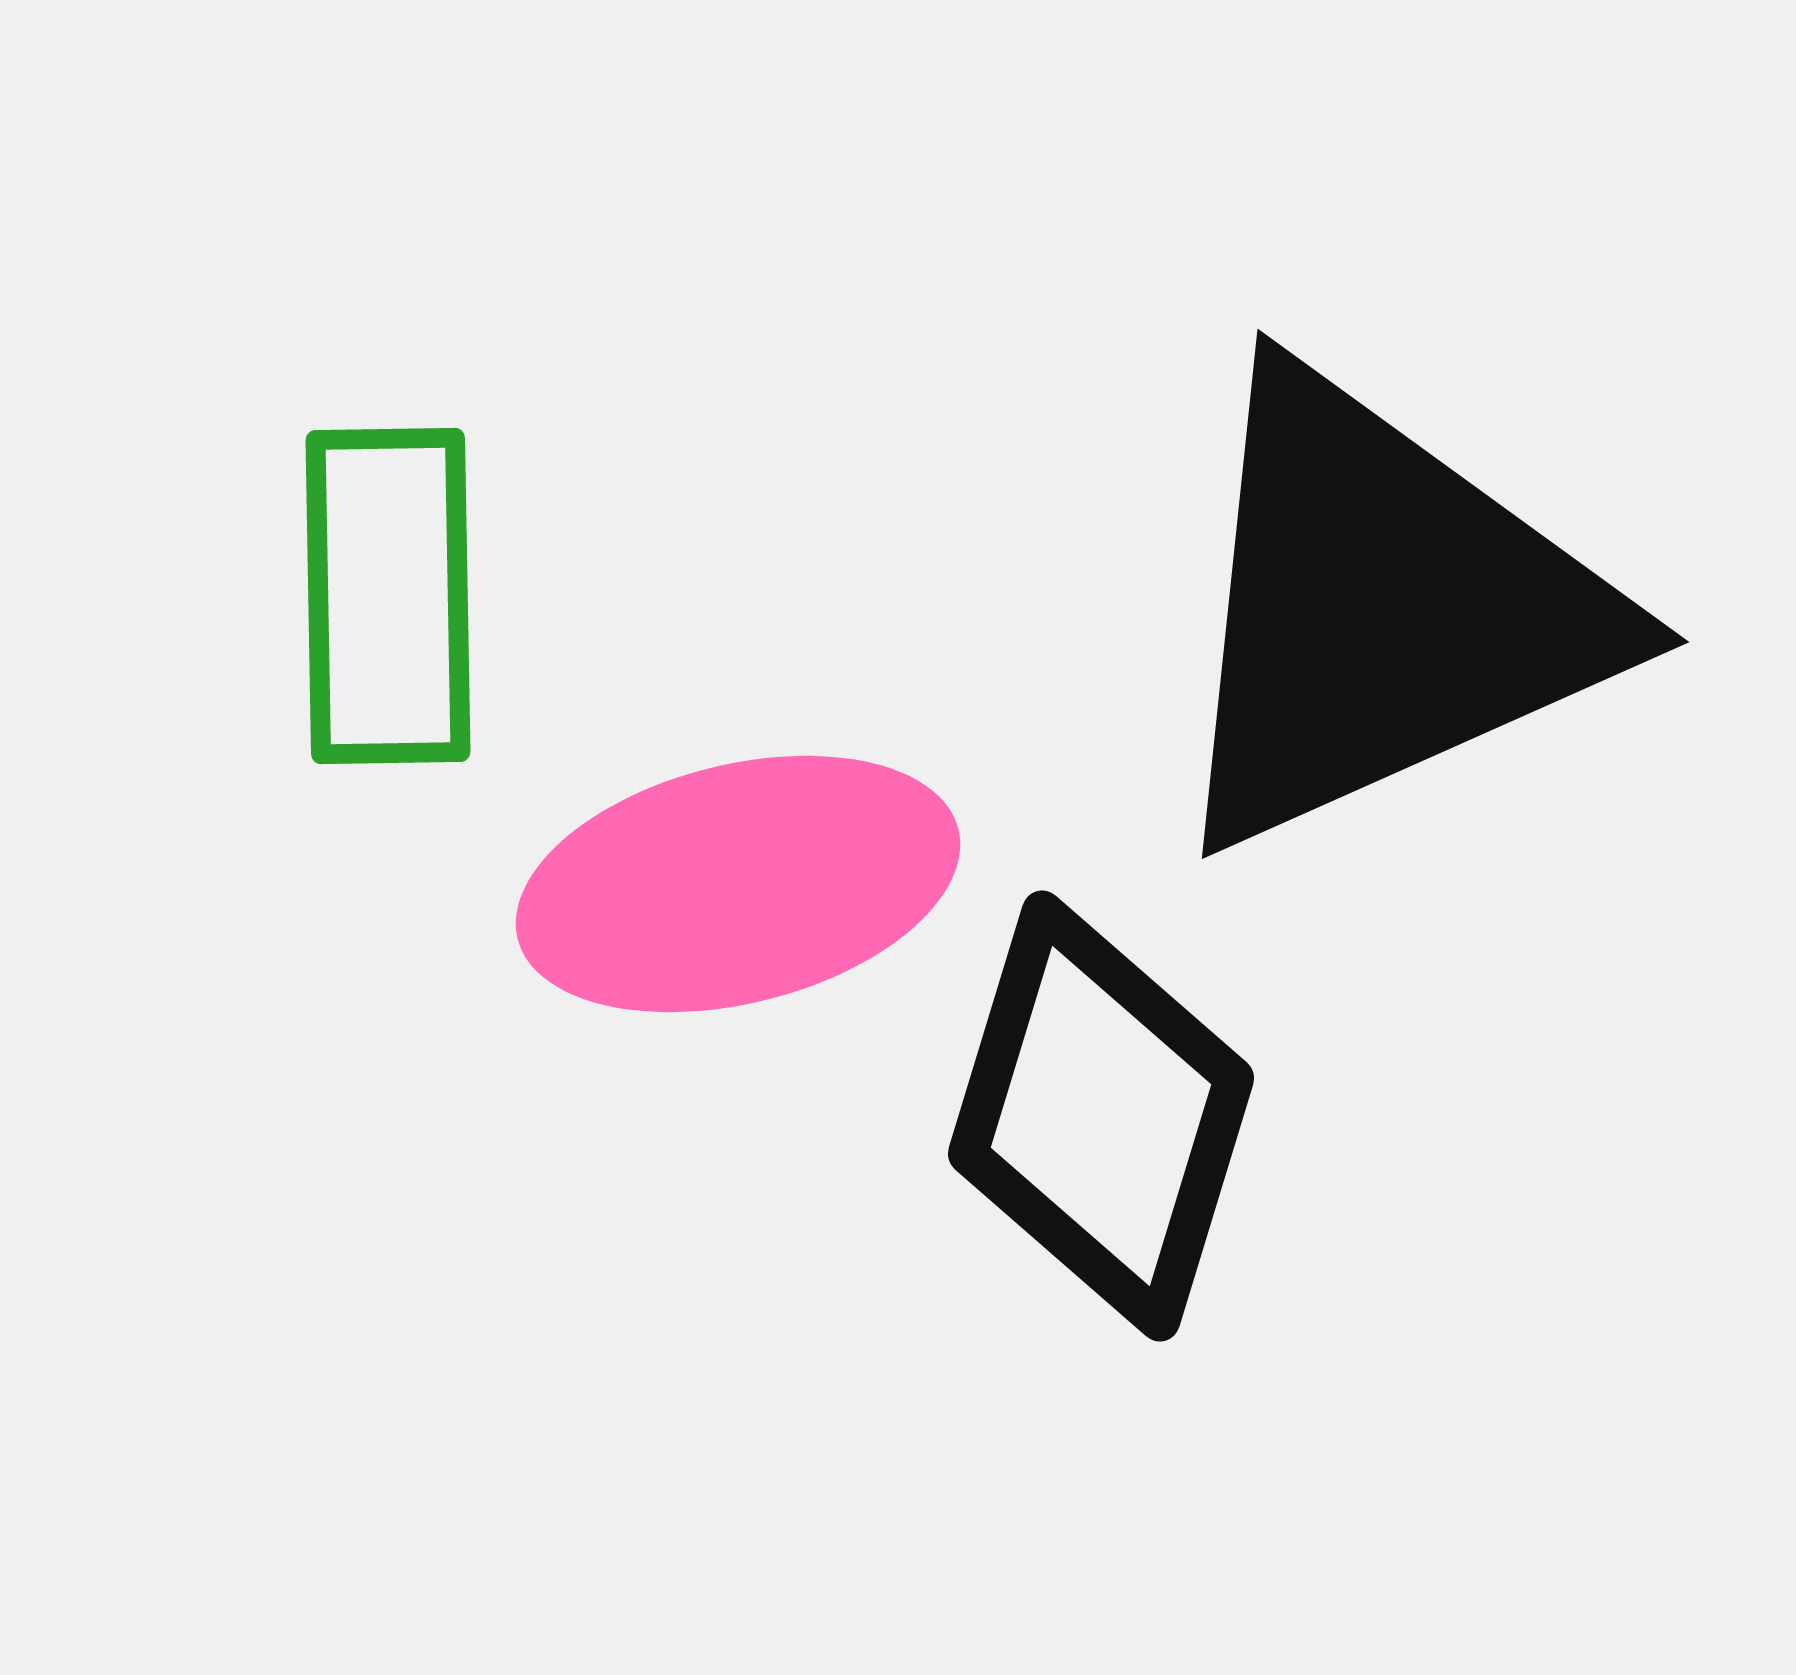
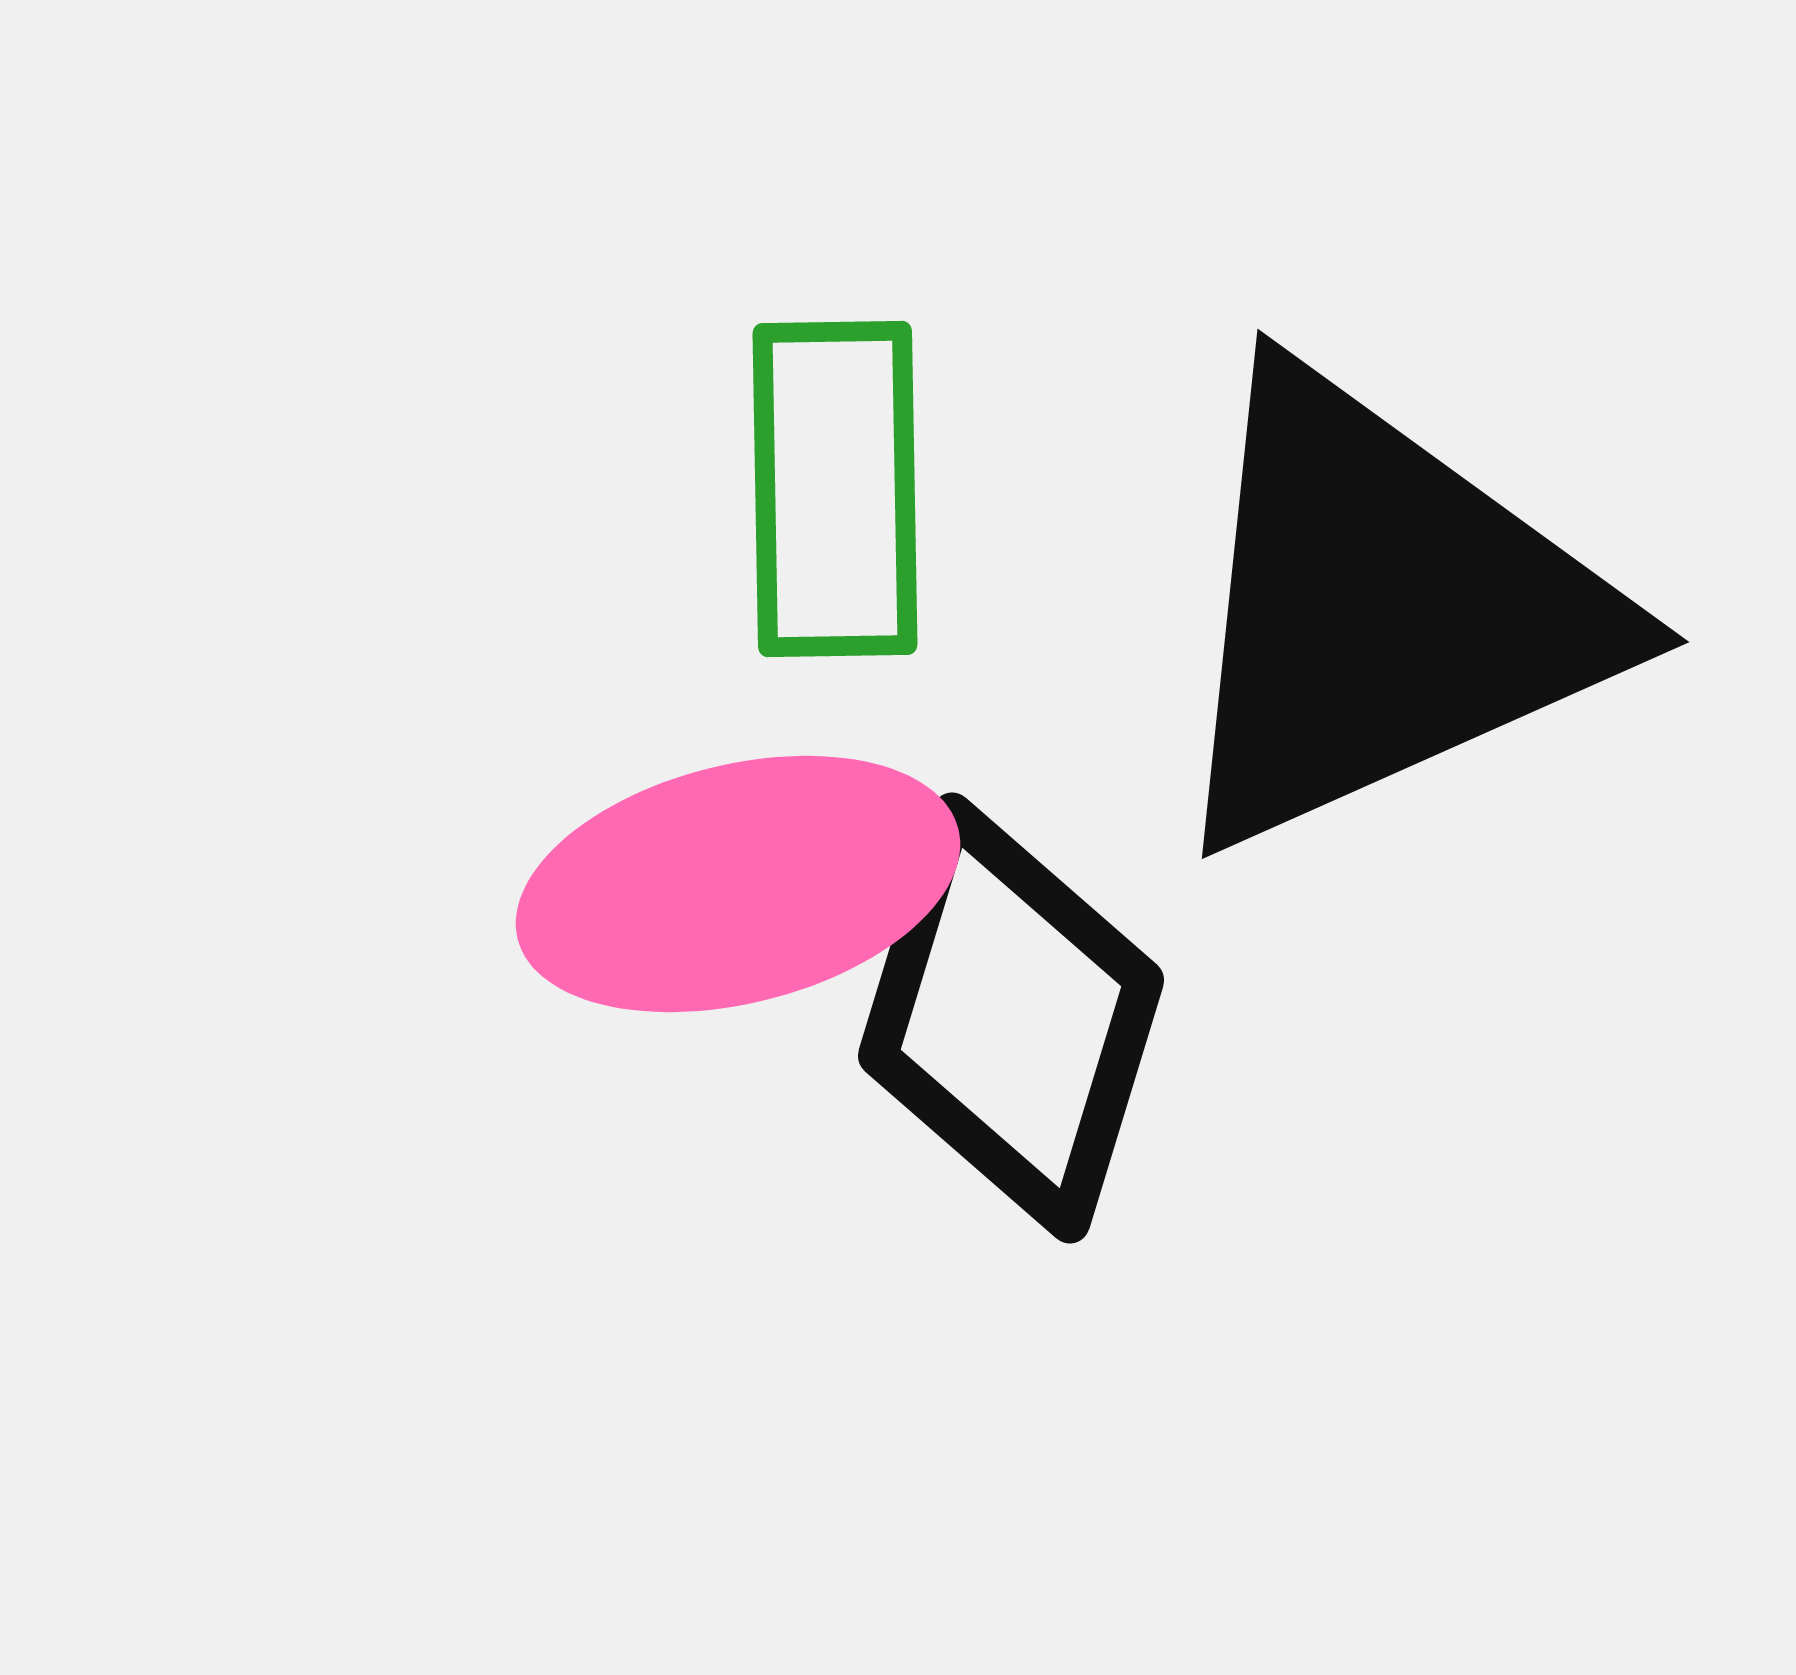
green rectangle: moved 447 px right, 107 px up
black diamond: moved 90 px left, 98 px up
